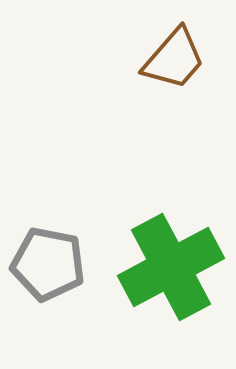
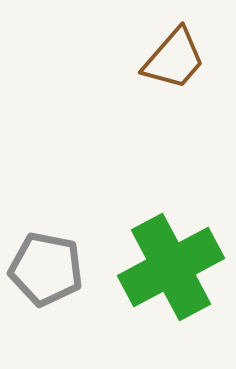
gray pentagon: moved 2 px left, 5 px down
